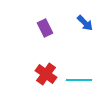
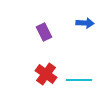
blue arrow: rotated 42 degrees counterclockwise
purple rectangle: moved 1 px left, 4 px down
